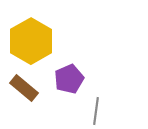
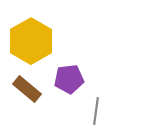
purple pentagon: rotated 16 degrees clockwise
brown rectangle: moved 3 px right, 1 px down
